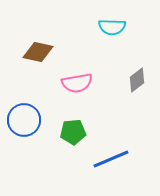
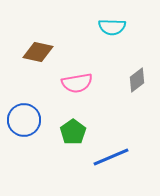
green pentagon: rotated 30 degrees counterclockwise
blue line: moved 2 px up
